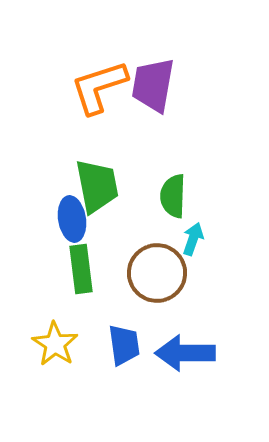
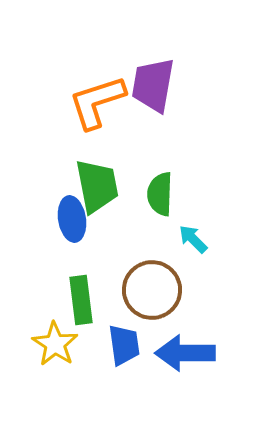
orange L-shape: moved 2 px left, 15 px down
green semicircle: moved 13 px left, 2 px up
cyan arrow: rotated 64 degrees counterclockwise
green rectangle: moved 31 px down
brown circle: moved 5 px left, 17 px down
